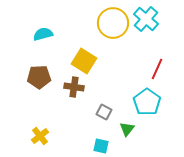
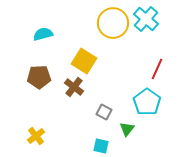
brown cross: rotated 30 degrees clockwise
yellow cross: moved 4 px left
